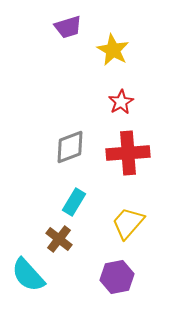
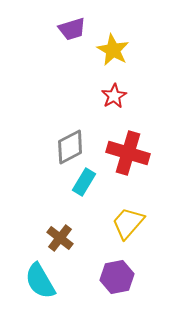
purple trapezoid: moved 4 px right, 2 px down
red star: moved 7 px left, 6 px up
gray diamond: rotated 6 degrees counterclockwise
red cross: rotated 21 degrees clockwise
cyan rectangle: moved 10 px right, 20 px up
brown cross: moved 1 px right, 1 px up
cyan semicircle: moved 12 px right, 6 px down; rotated 12 degrees clockwise
